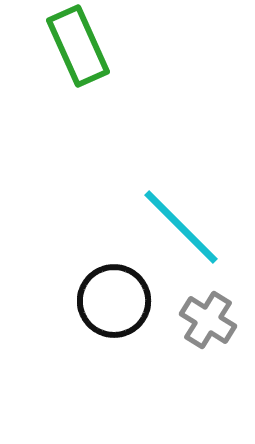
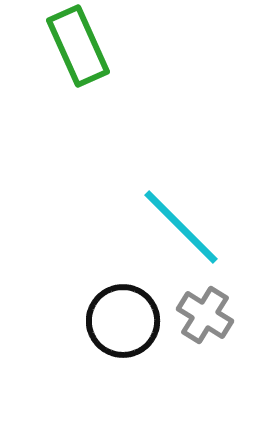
black circle: moved 9 px right, 20 px down
gray cross: moved 3 px left, 5 px up
